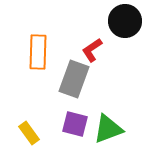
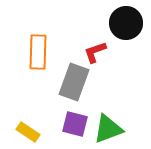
black circle: moved 1 px right, 2 px down
red L-shape: moved 3 px right, 2 px down; rotated 15 degrees clockwise
gray rectangle: moved 3 px down
yellow rectangle: moved 1 px left, 1 px up; rotated 20 degrees counterclockwise
